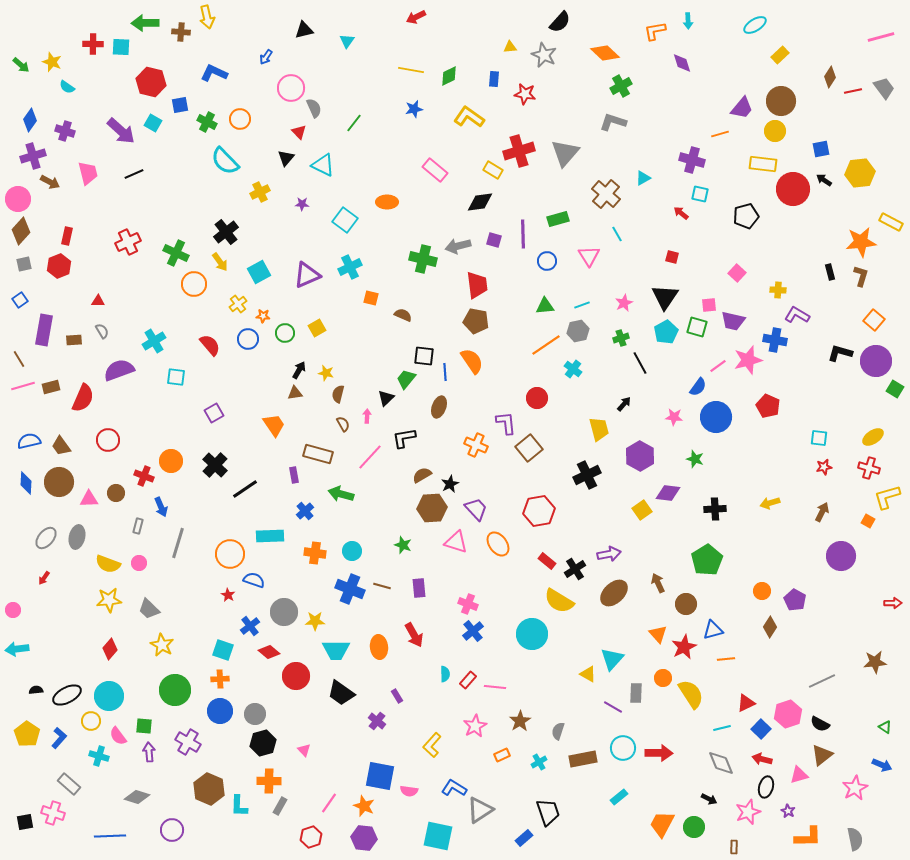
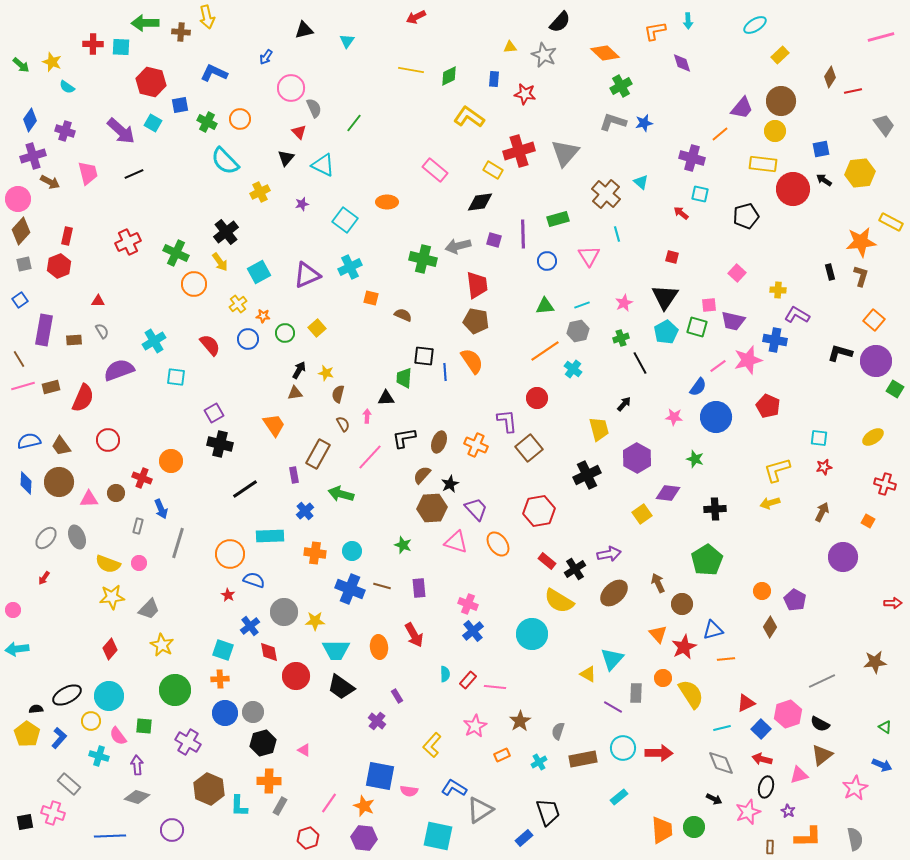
gray trapezoid at (884, 88): moved 37 px down
blue star at (414, 109): moved 230 px right, 14 px down
orange line at (720, 134): rotated 24 degrees counterclockwise
purple cross at (692, 160): moved 2 px up
cyan triangle at (643, 178): moved 2 px left, 4 px down; rotated 49 degrees counterclockwise
purple star at (302, 204): rotated 16 degrees counterclockwise
cyan line at (617, 234): rotated 14 degrees clockwise
yellow square at (317, 328): rotated 12 degrees counterclockwise
orange line at (546, 345): moved 1 px left, 6 px down
green trapezoid at (406, 379): moved 2 px left, 1 px up; rotated 35 degrees counterclockwise
black triangle at (386, 398): rotated 42 degrees clockwise
brown ellipse at (439, 407): moved 35 px down
purple L-shape at (506, 423): moved 1 px right, 2 px up
brown rectangle at (318, 454): rotated 76 degrees counterclockwise
purple hexagon at (640, 456): moved 3 px left, 2 px down
black cross at (215, 465): moved 5 px right, 21 px up; rotated 30 degrees counterclockwise
red cross at (869, 468): moved 16 px right, 16 px down
brown semicircle at (422, 475): rotated 18 degrees counterclockwise
red cross at (144, 476): moved 2 px left, 2 px down
yellow L-shape at (887, 497): moved 110 px left, 27 px up
blue arrow at (161, 507): moved 2 px down
yellow square at (642, 510): moved 4 px down
gray ellipse at (77, 537): rotated 35 degrees counterclockwise
purple circle at (841, 556): moved 2 px right, 1 px down
yellow star at (109, 600): moved 3 px right, 3 px up
brown circle at (686, 604): moved 4 px left
gray trapezoid at (149, 609): rotated 90 degrees counterclockwise
red diamond at (269, 652): rotated 40 degrees clockwise
black semicircle at (36, 690): moved 19 px down
black trapezoid at (341, 693): moved 6 px up
blue circle at (220, 711): moved 5 px right, 2 px down
gray circle at (255, 714): moved 2 px left, 2 px up
pink triangle at (304, 750): rotated 16 degrees counterclockwise
purple arrow at (149, 752): moved 12 px left, 13 px down
black arrow at (709, 799): moved 5 px right
orange trapezoid at (662, 824): moved 6 px down; rotated 148 degrees clockwise
red hexagon at (311, 837): moved 3 px left, 1 px down
brown rectangle at (734, 847): moved 36 px right
